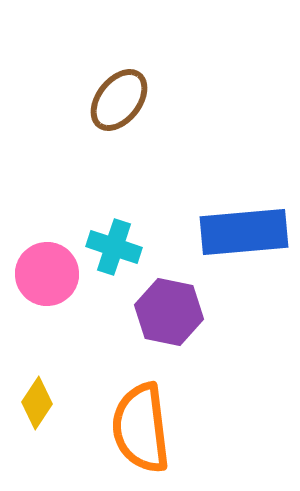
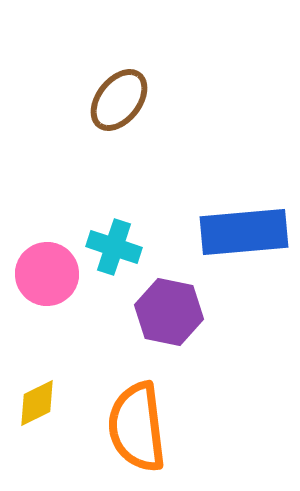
yellow diamond: rotated 30 degrees clockwise
orange semicircle: moved 4 px left, 1 px up
